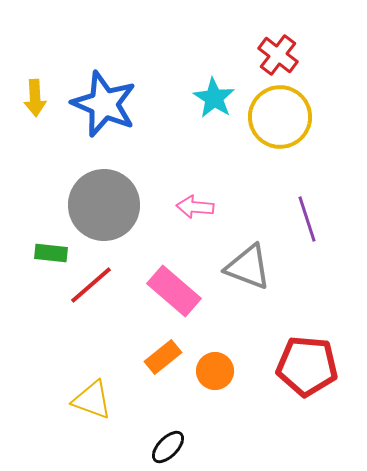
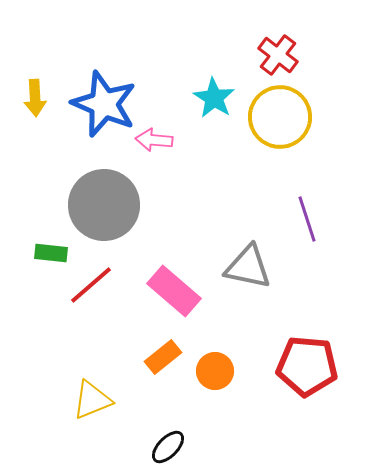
pink arrow: moved 41 px left, 67 px up
gray triangle: rotated 9 degrees counterclockwise
yellow triangle: rotated 42 degrees counterclockwise
